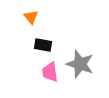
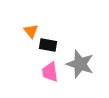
orange triangle: moved 14 px down
black rectangle: moved 5 px right
